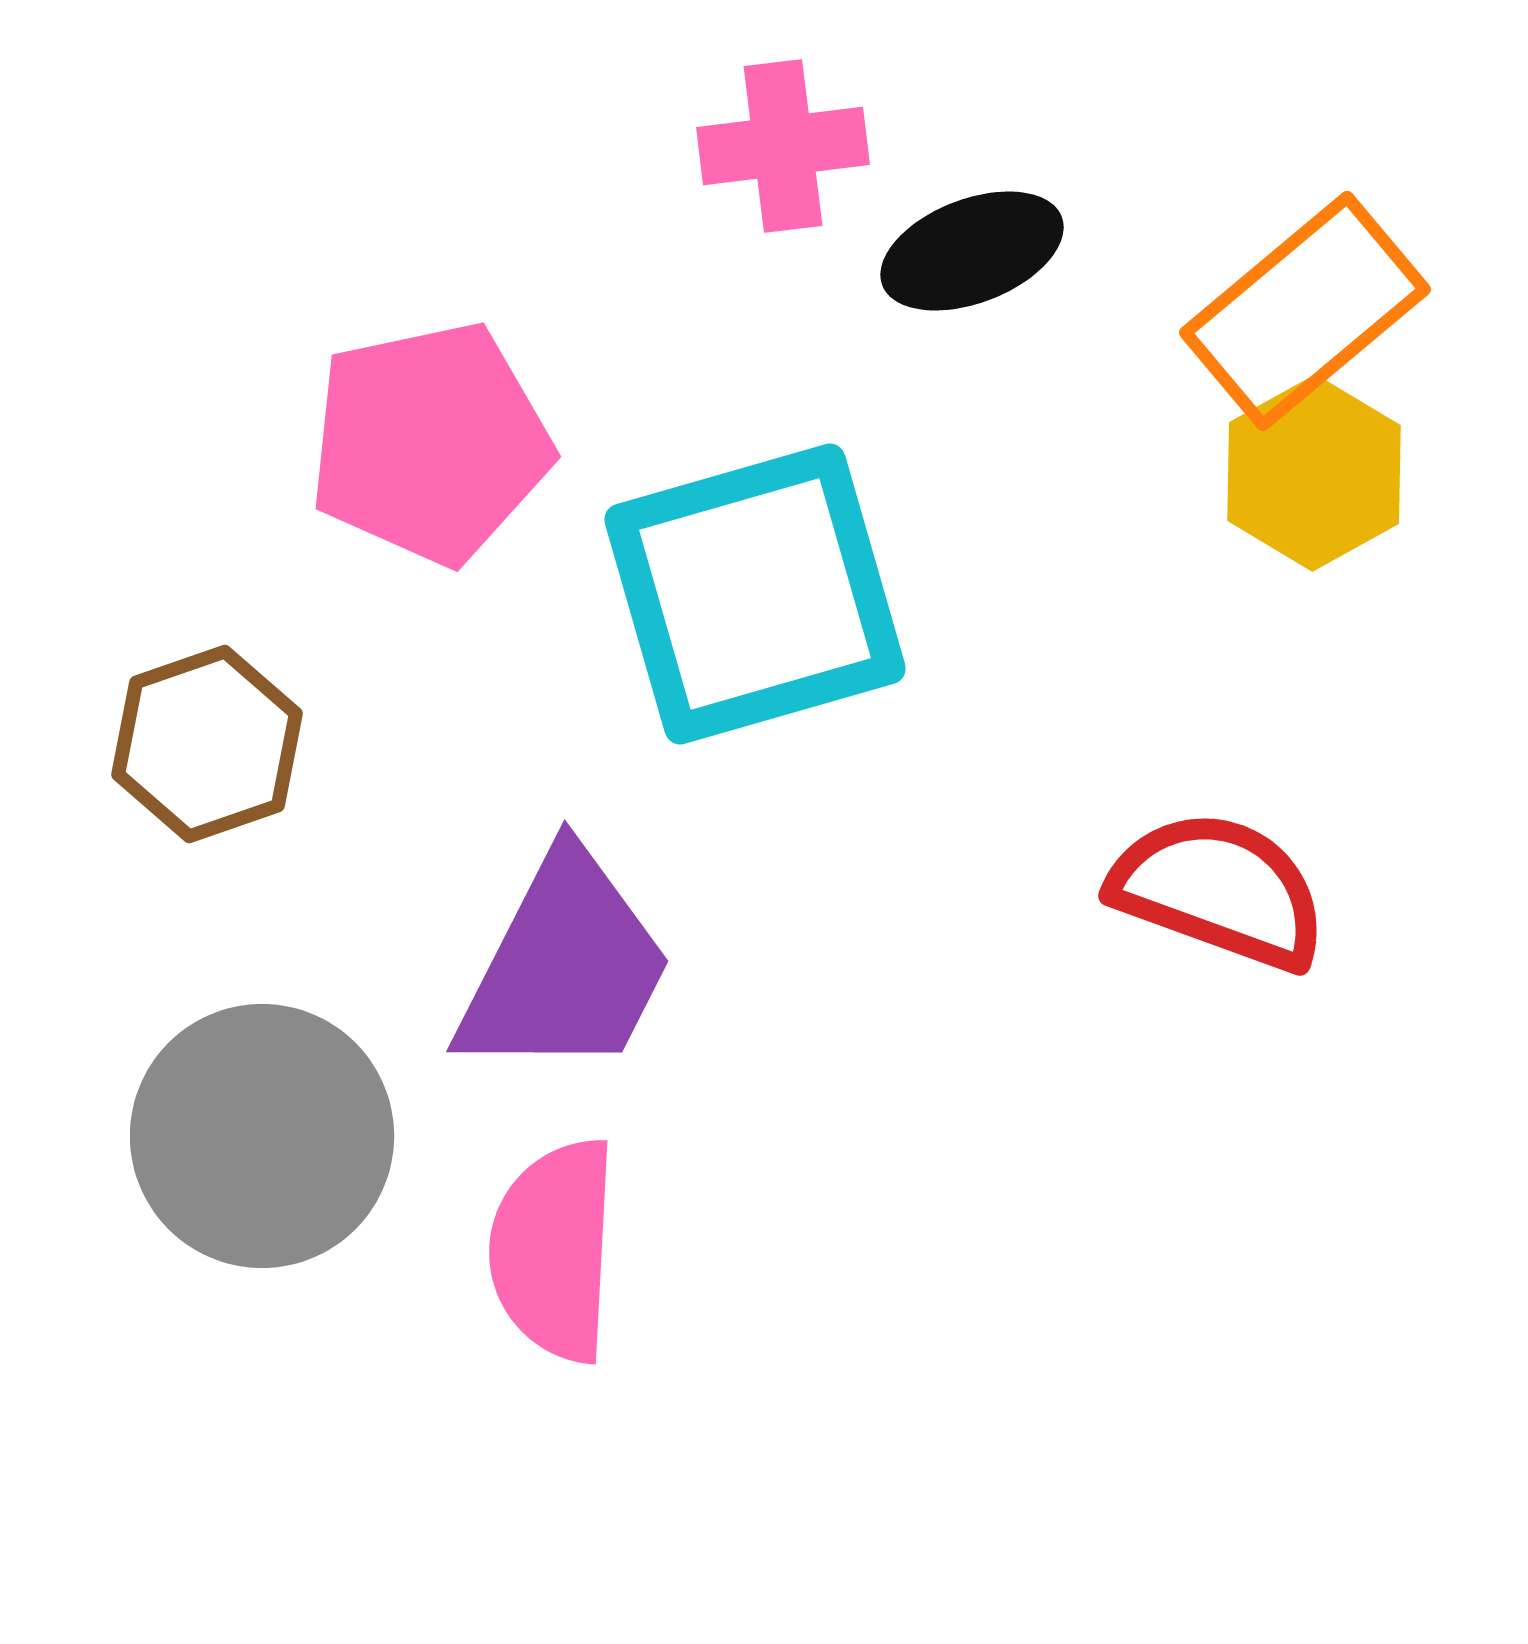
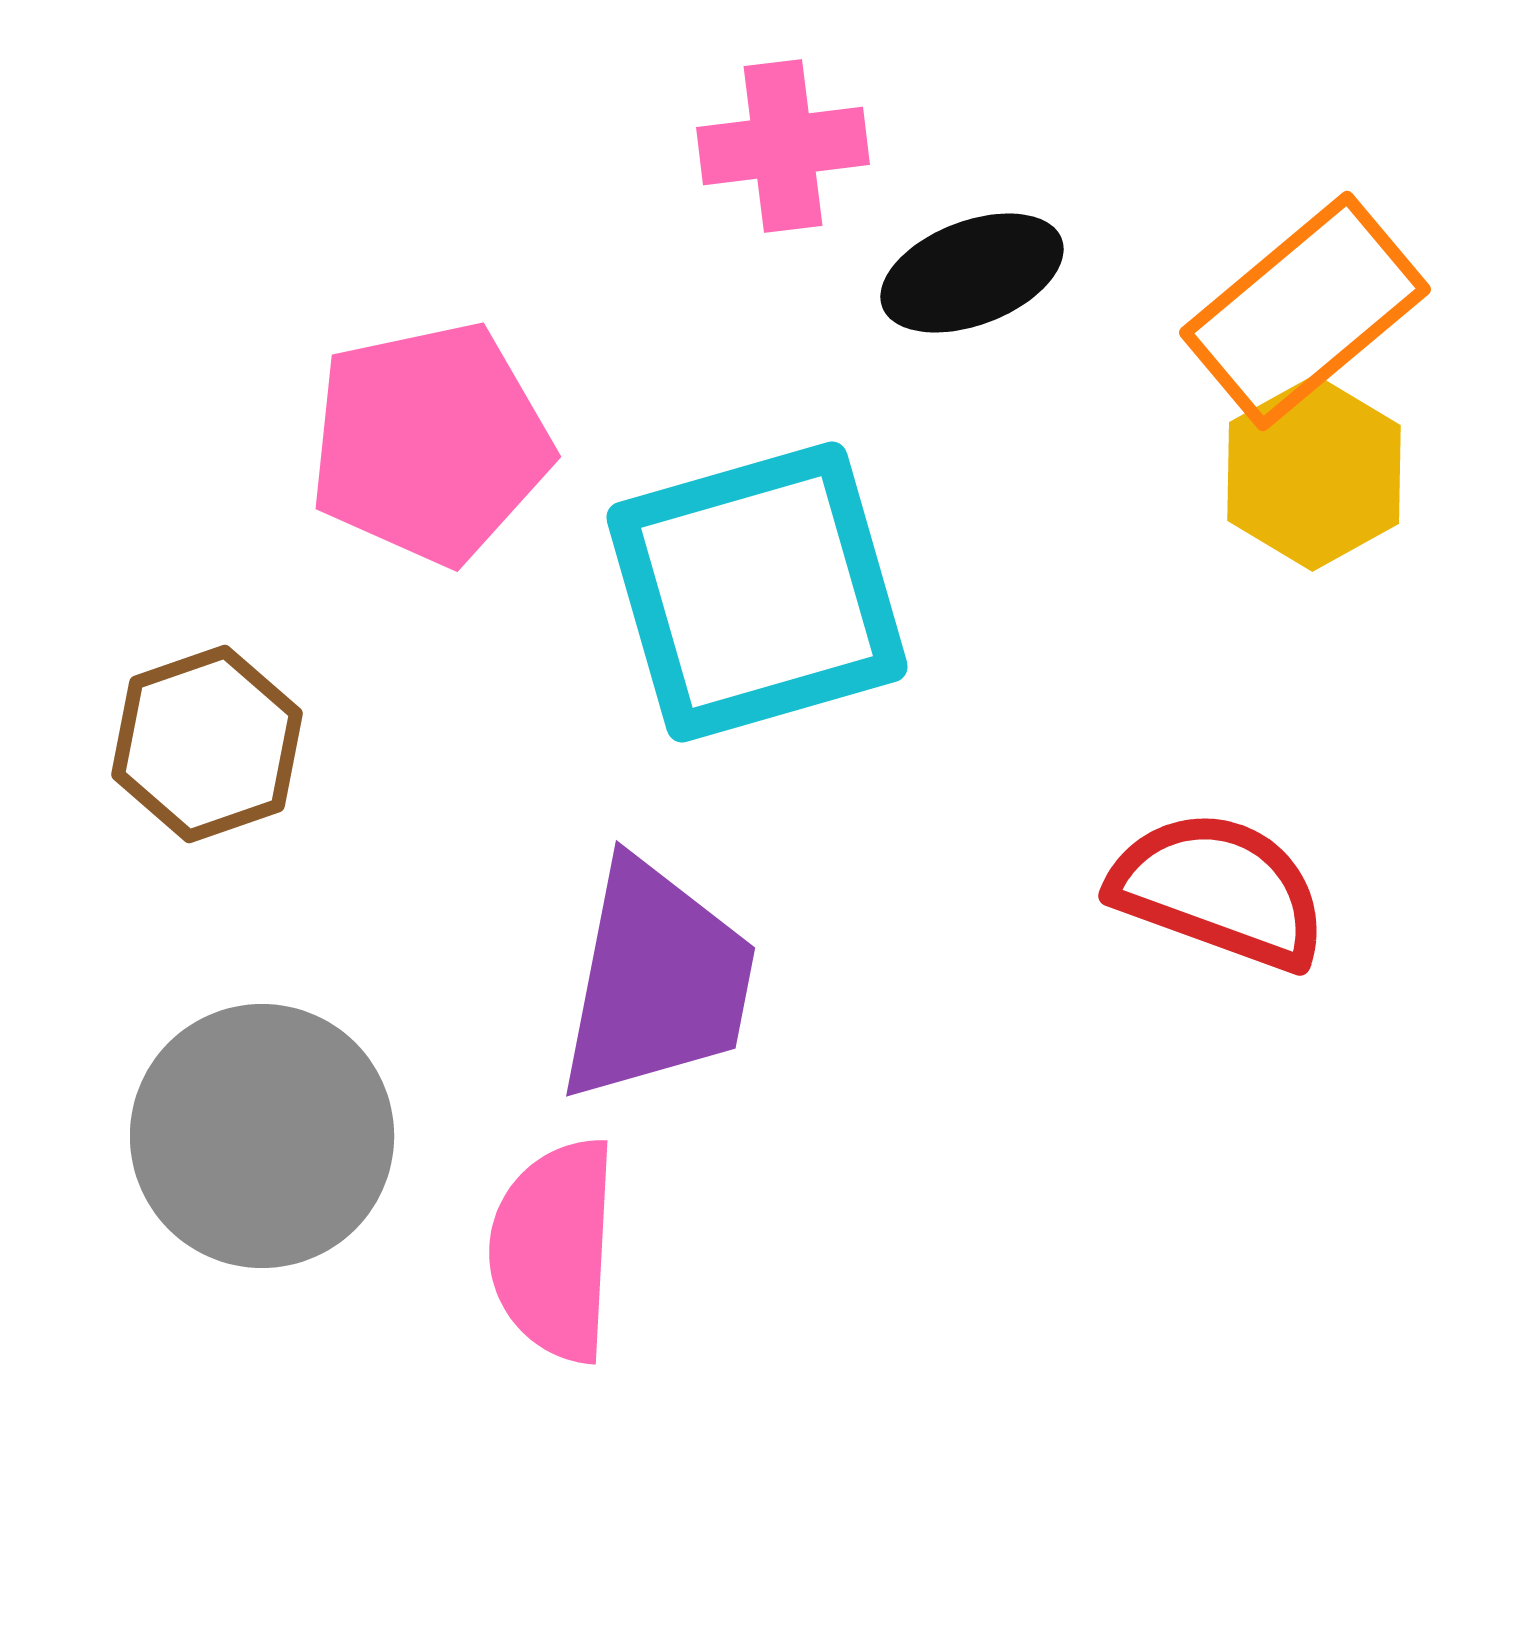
black ellipse: moved 22 px down
cyan square: moved 2 px right, 2 px up
purple trapezoid: moved 92 px right, 15 px down; rotated 16 degrees counterclockwise
